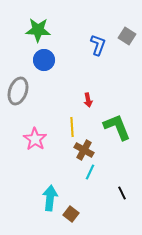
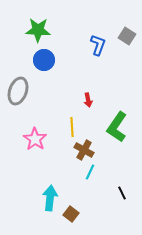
green L-shape: rotated 124 degrees counterclockwise
